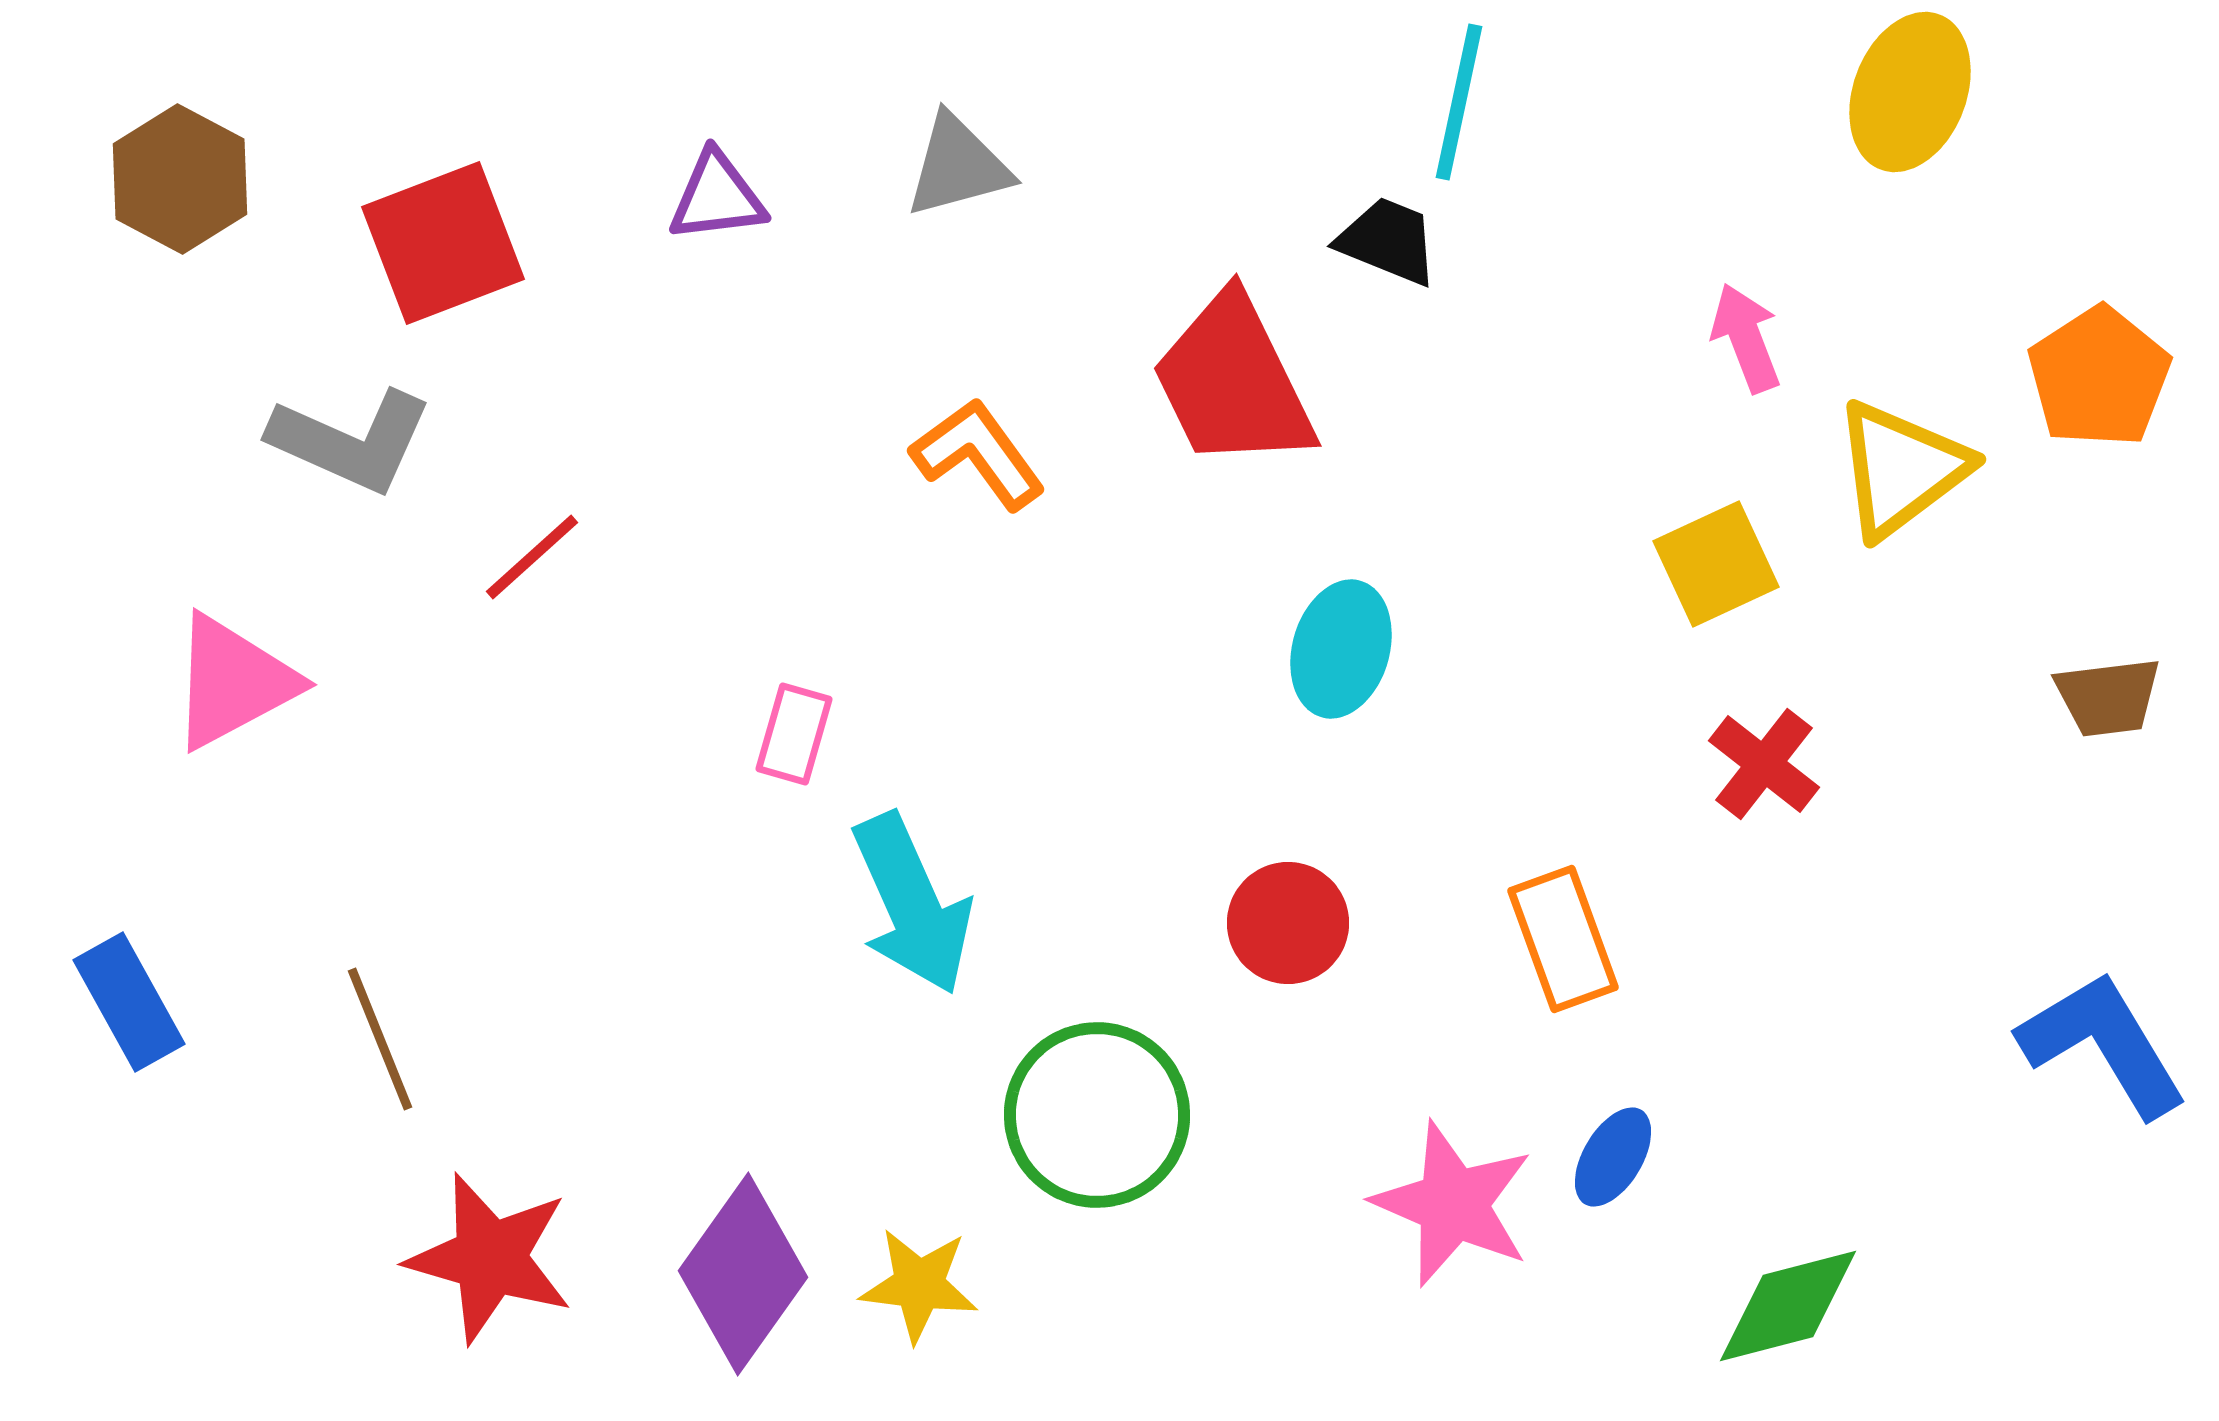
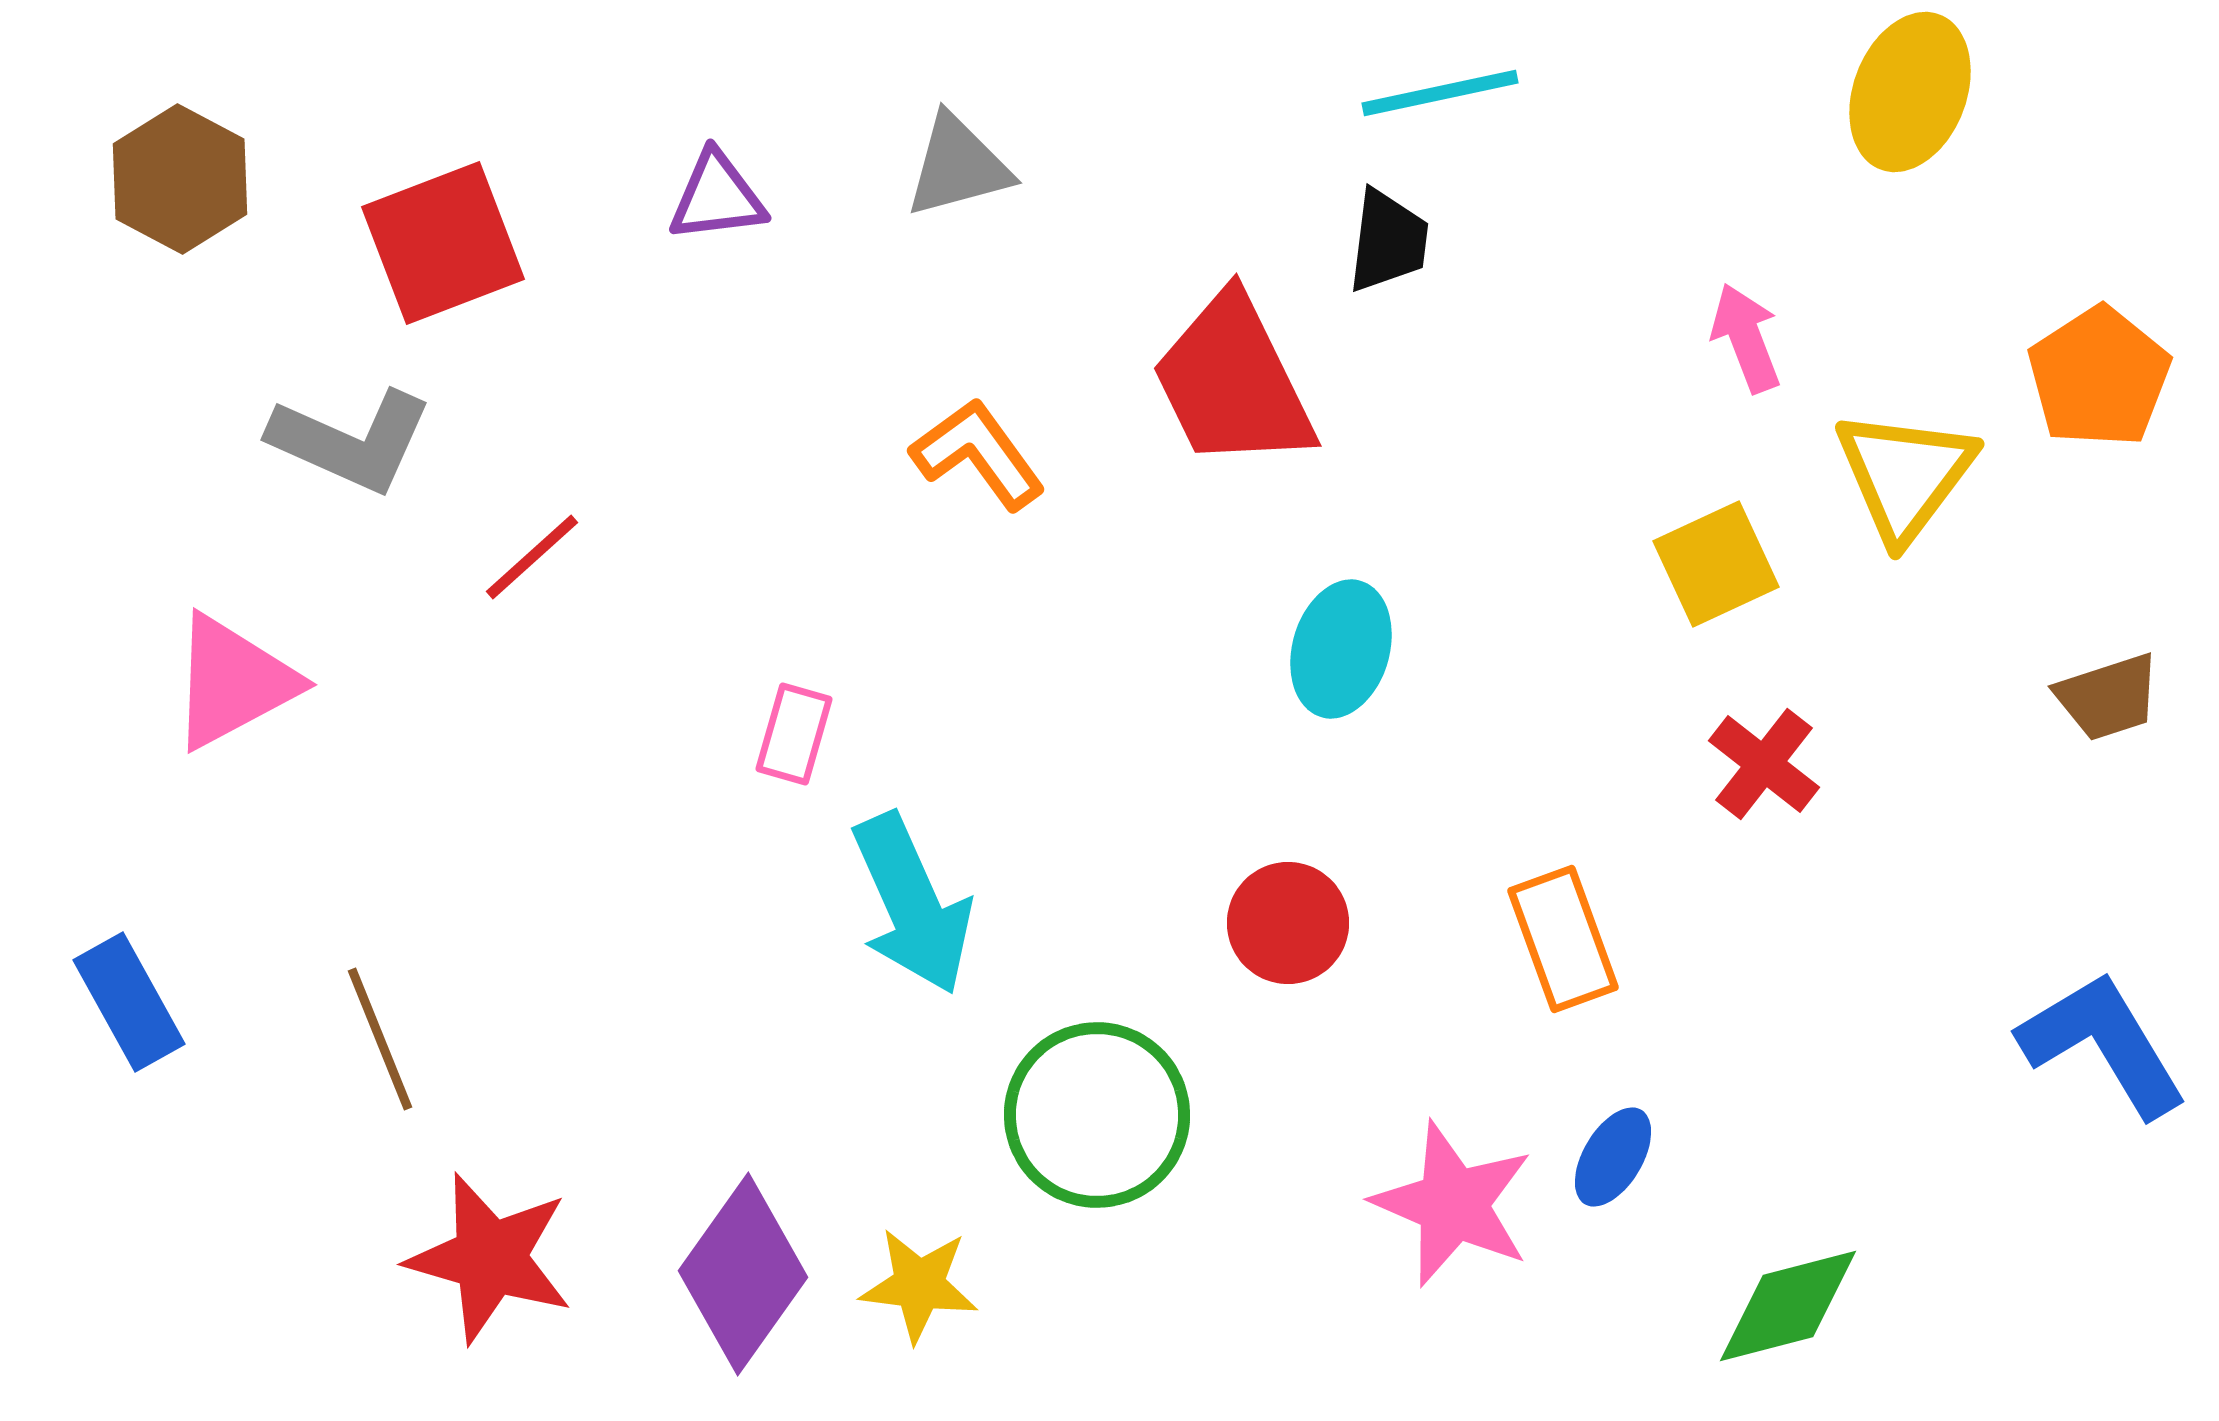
cyan line: moved 19 px left, 9 px up; rotated 66 degrees clockwise
black trapezoid: rotated 75 degrees clockwise
yellow triangle: moved 4 px right, 6 px down; rotated 16 degrees counterclockwise
brown trapezoid: rotated 11 degrees counterclockwise
